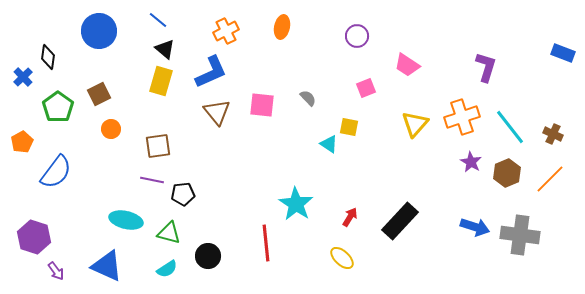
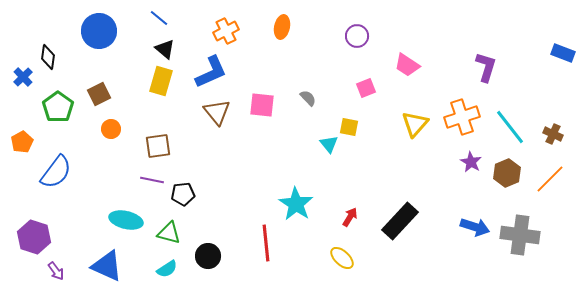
blue line at (158, 20): moved 1 px right, 2 px up
cyan triangle at (329, 144): rotated 18 degrees clockwise
